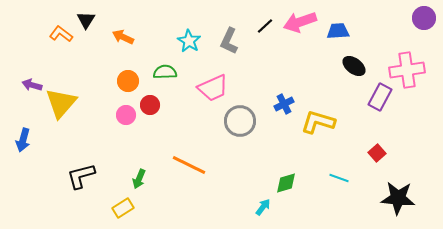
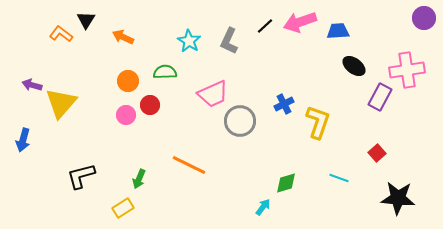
pink trapezoid: moved 6 px down
yellow L-shape: rotated 92 degrees clockwise
